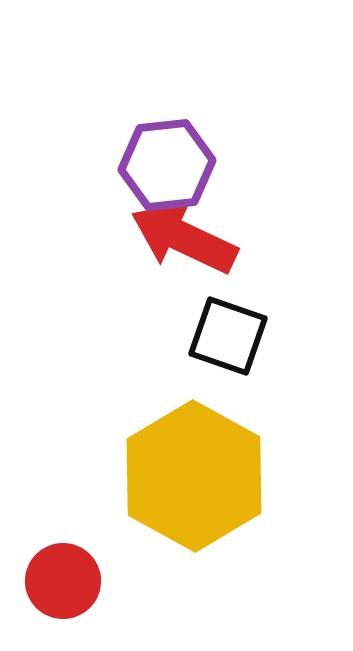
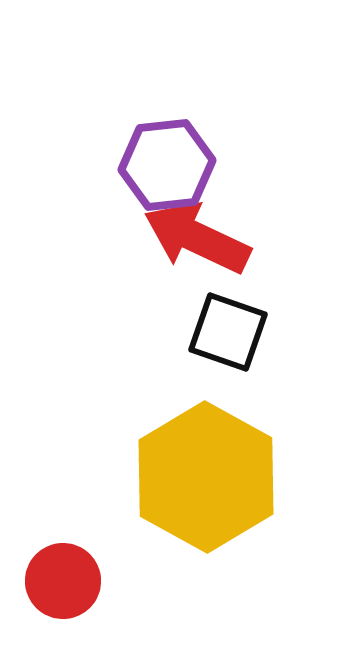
red arrow: moved 13 px right
black square: moved 4 px up
yellow hexagon: moved 12 px right, 1 px down
